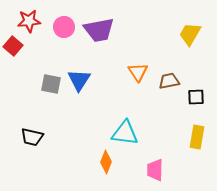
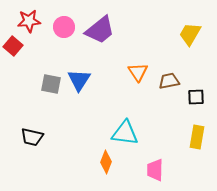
purple trapezoid: moved 1 px right; rotated 28 degrees counterclockwise
